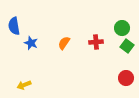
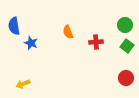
green circle: moved 3 px right, 3 px up
orange semicircle: moved 4 px right, 11 px up; rotated 56 degrees counterclockwise
yellow arrow: moved 1 px left, 1 px up
